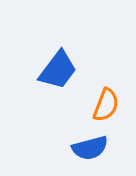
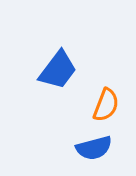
blue semicircle: moved 4 px right
